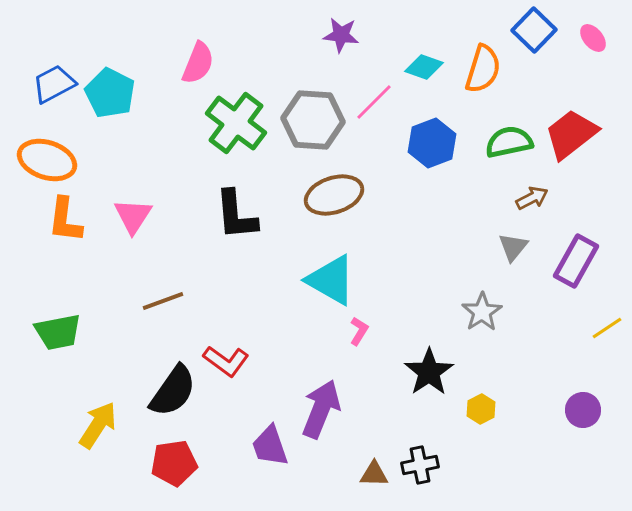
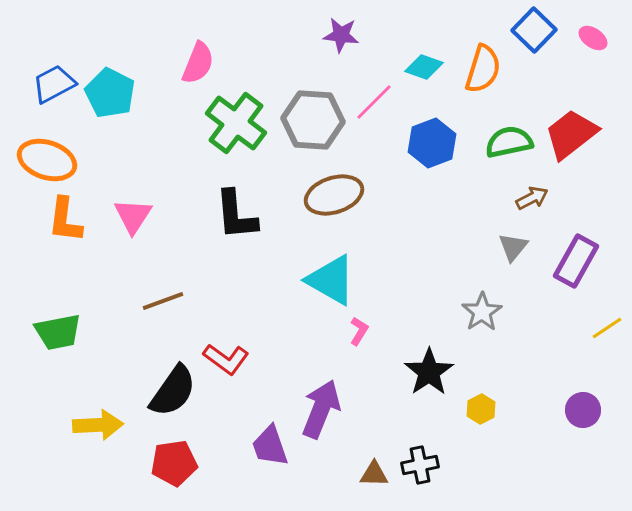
pink ellipse: rotated 16 degrees counterclockwise
red L-shape: moved 2 px up
yellow arrow: rotated 54 degrees clockwise
